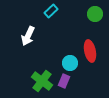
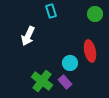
cyan rectangle: rotated 64 degrees counterclockwise
purple rectangle: moved 1 px right, 1 px down; rotated 64 degrees counterclockwise
